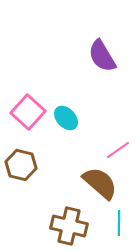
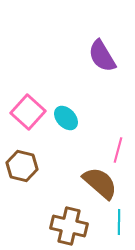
pink line: rotated 40 degrees counterclockwise
brown hexagon: moved 1 px right, 1 px down
cyan line: moved 1 px up
